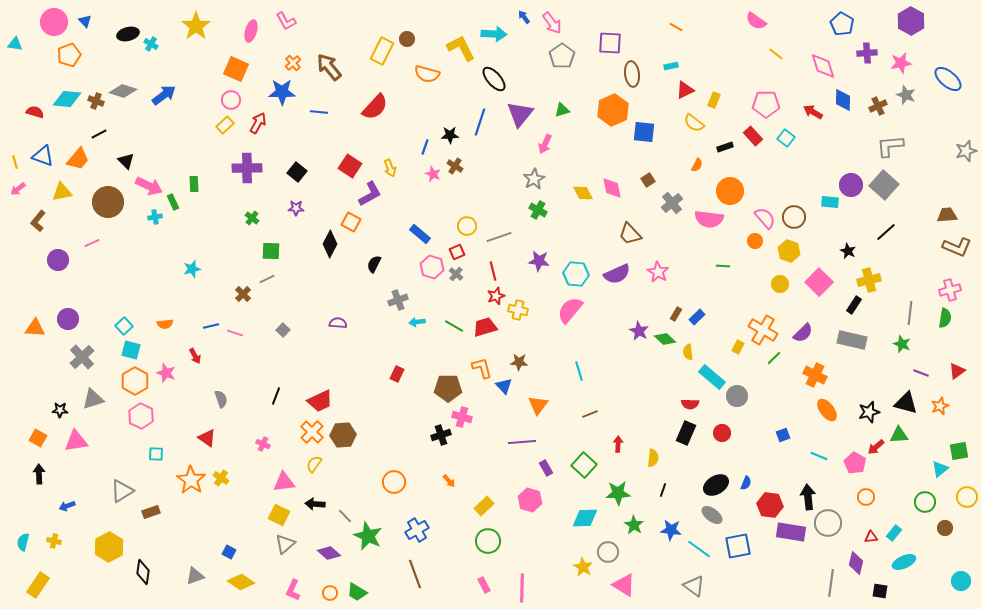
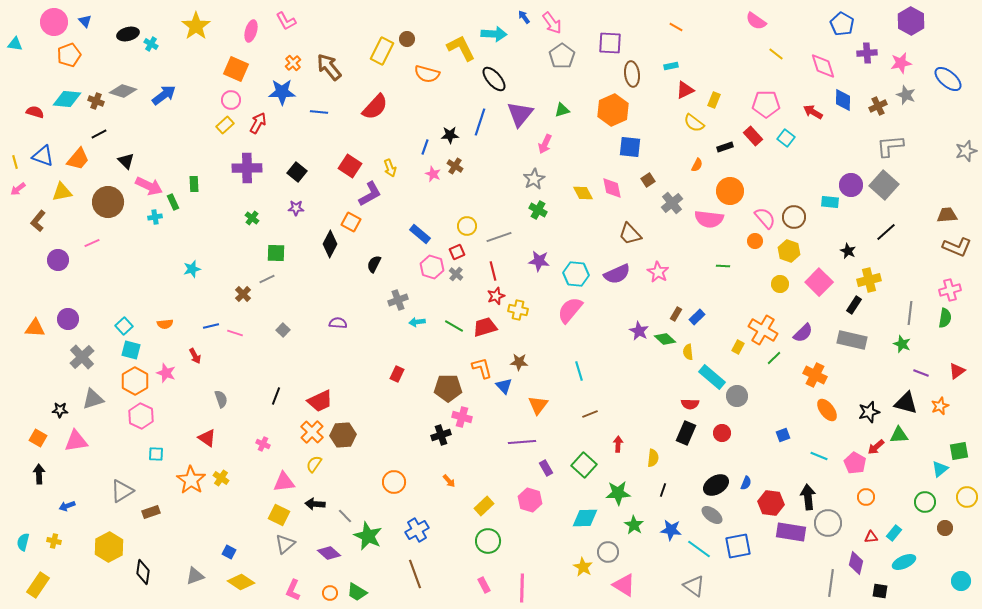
blue square at (644, 132): moved 14 px left, 15 px down
green square at (271, 251): moved 5 px right, 2 px down
red hexagon at (770, 505): moved 1 px right, 2 px up
